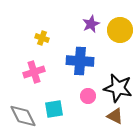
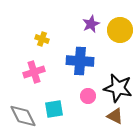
yellow cross: moved 1 px down
